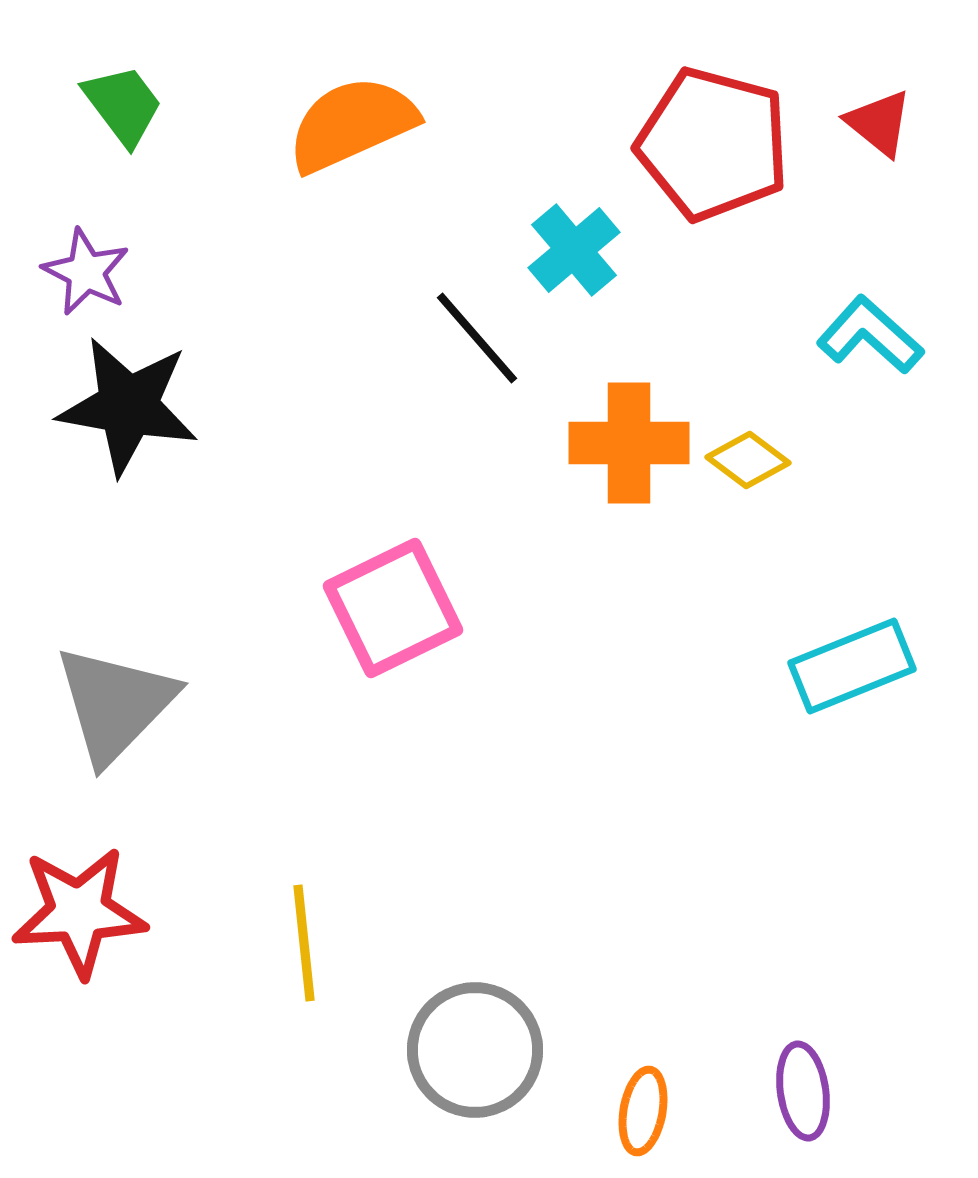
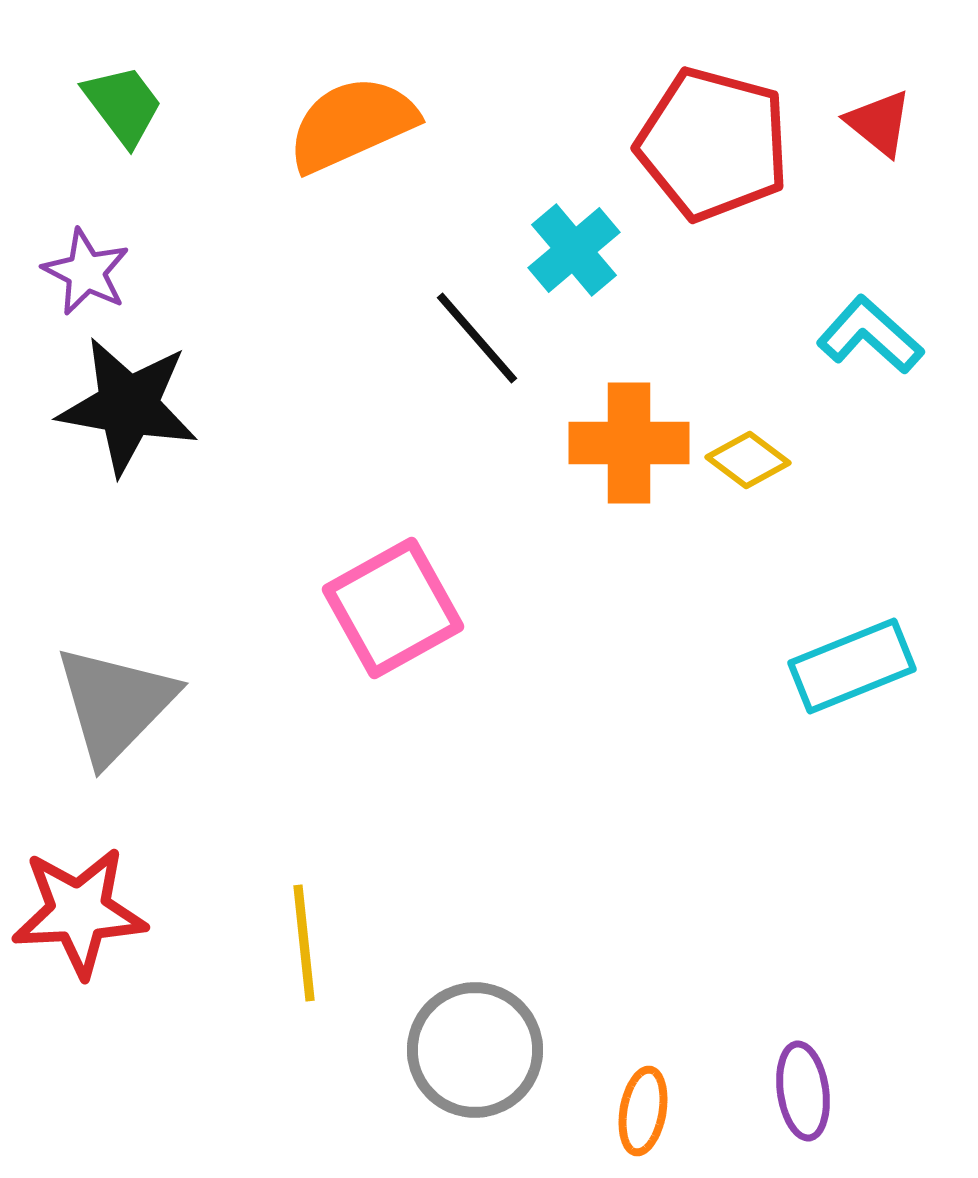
pink square: rotated 3 degrees counterclockwise
